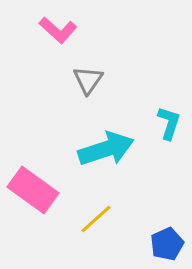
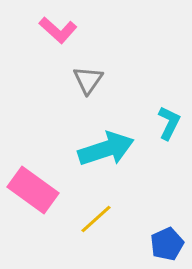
cyan L-shape: rotated 8 degrees clockwise
